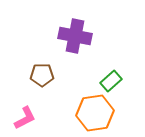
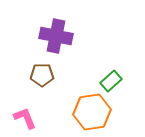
purple cross: moved 19 px left
orange hexagon: moved 3 px left, 1 px up
pink L-shape: rotated 85 degrees counterclockwise
